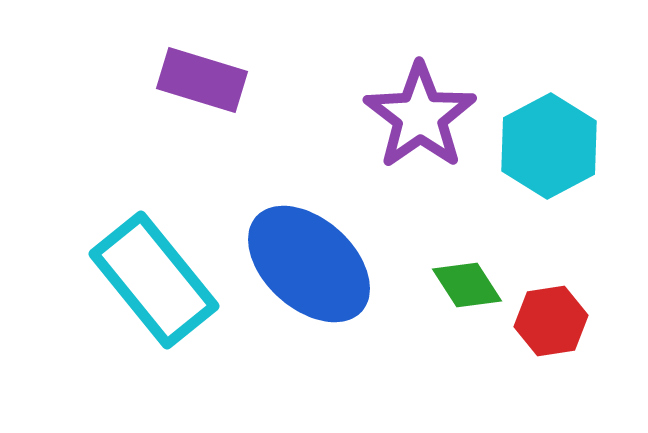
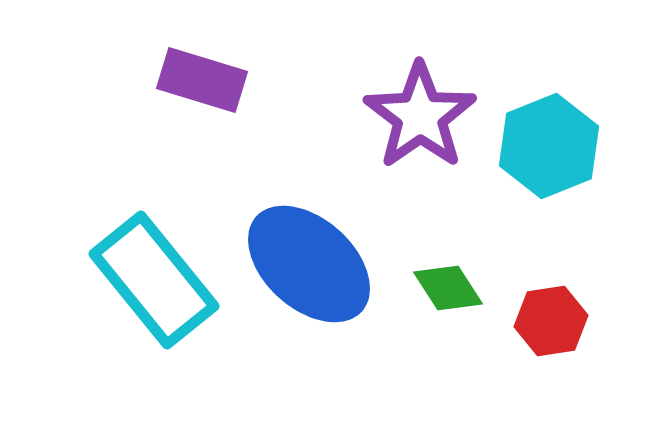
cyan hexagon: rotated 6 degrees clockwise
green diamond: moved 19 px left, 3 px down
